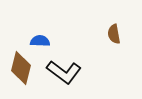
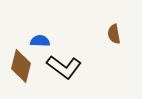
brown diamond: moved 2 px up
black L-shape: moved 5 px up
